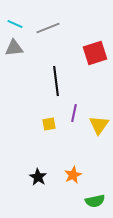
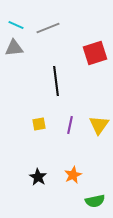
cyan line: moved 1 px right, 1 px down
purple line: moved 4 px left, 12 px down
yellow square: moved 10 px left
